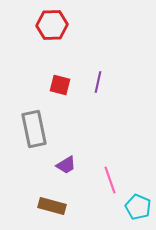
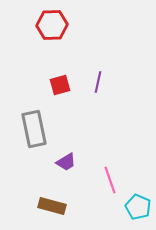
red square: rotated 30 degrees counterclockwise
purple trapezoid: moved 3 px up
